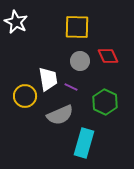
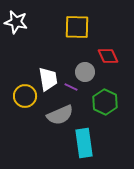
white star: rotated 15 degrees counterclockwise
gray circle: moved 5 px right, 11 px down
cyan rectangle: rotated 24 degrees counterclockwise
